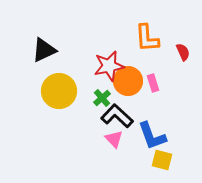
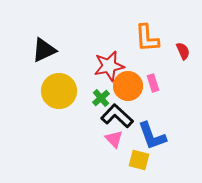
red semicircle: moved 1 px up
orange circle: moved 5 px down
green cross: moved 1 px left
yellow square: moved 23 px left
